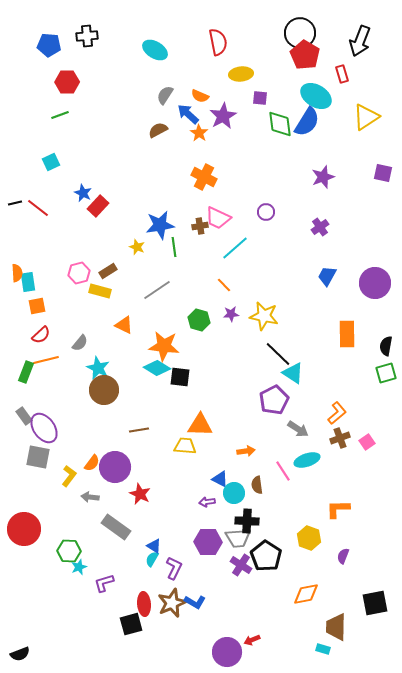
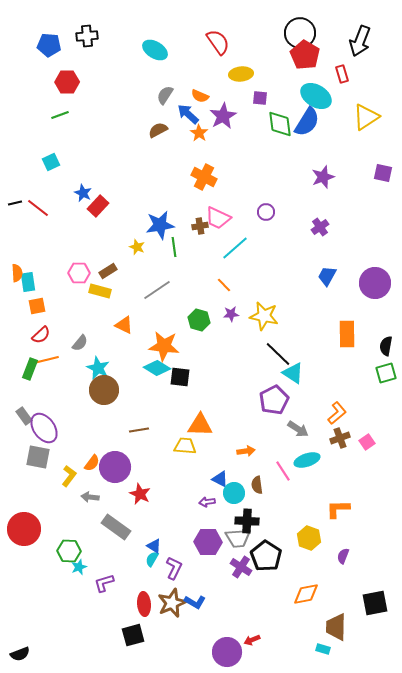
red semicircle at (218, 42): rotated 24 degrees counterclockwise
pink hexagon at (79, 273): rotated 15 degrees clockwise
green rectangle at (26, 372): moved 4 px right, 3 px up
purple cross at (241, 565): moved 2 px down
black square at (131, 624): moved 2 px right, 11 px down
